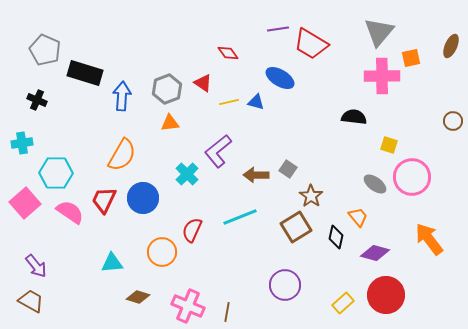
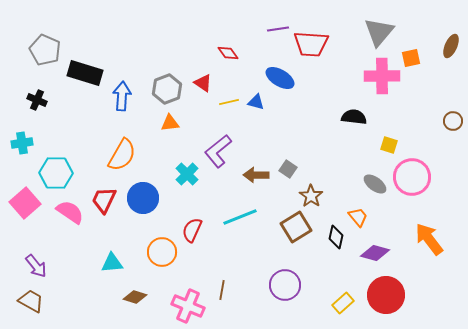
red trapezoid at (311, 44): rotated 27 degrees counterclockwise
brown diamond at (138, 297): moved 3 px left
brown line at (227, 312): moved 5 px left, 22 px up
